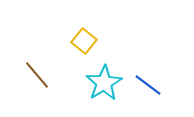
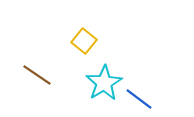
brown line: rotated 16 degrees counterclockwise
blue line: moved 9 px left, 14 px down
